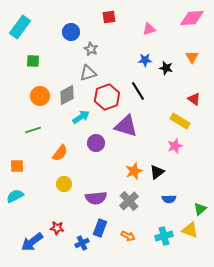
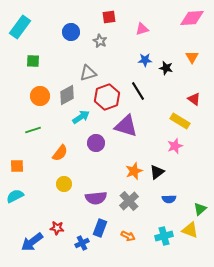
pink triangle: moved 7 px left
gray star: moved 9 px right, 8 px up
